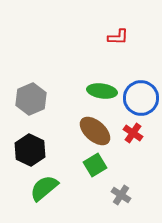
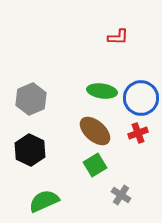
red cross: moved 5 px right; rotated 36 degrees clockwise
green semicircle: moved 13 px down; rotated 16 degrees clockwise
